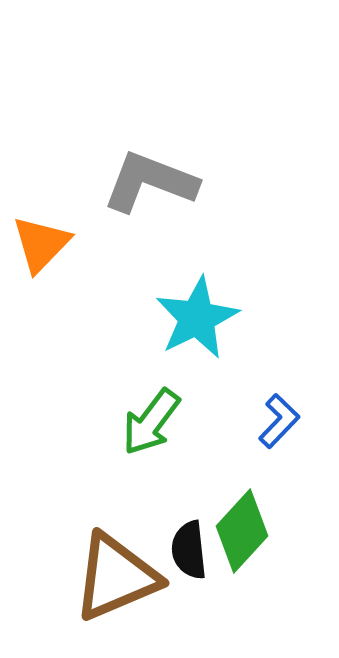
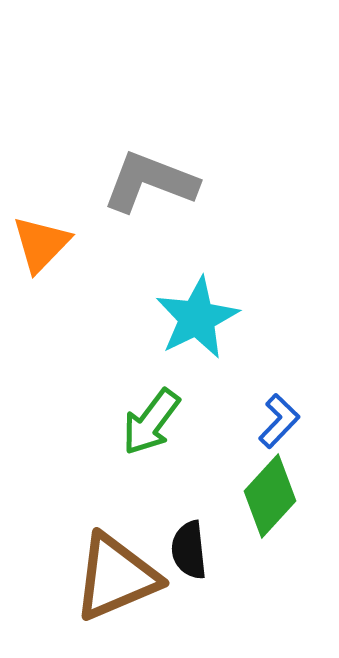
green diamond: moved 28 px right, 35 px up
